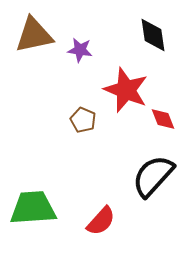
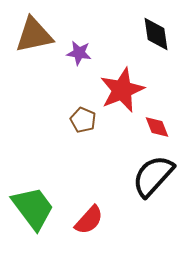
black diamond: moved 3 px right, 1 px up
purple star: moved 1 px left, 3 px down
red star: moved 4 px left; rotated 27 degrees clockwise
red diamond: moved 6 px left, 8 px down
green trapezoid: rotated 57 degrees clockwise
red semicircle: moved 12 px left, 1 px up
